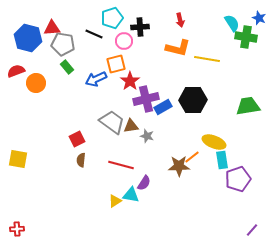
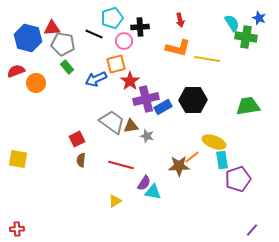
cyan triangle: moved 22 px right, 3 px up
